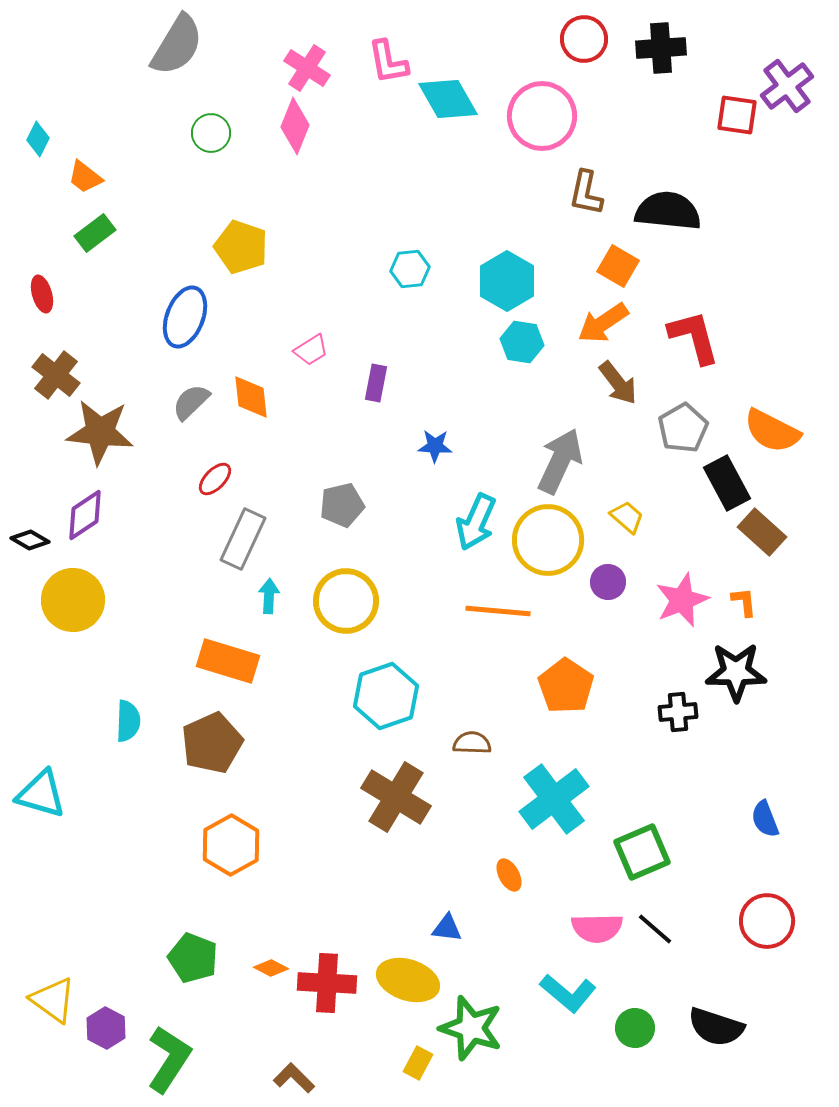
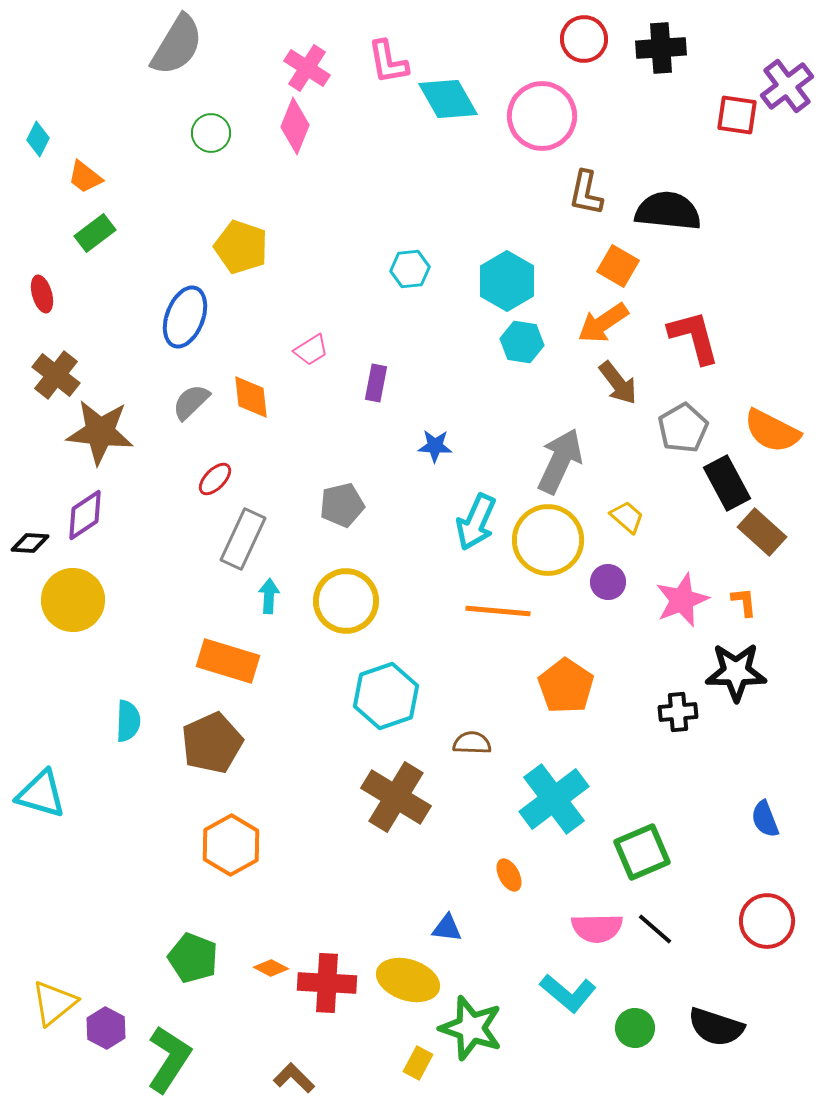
black diamond at (30, 540): moved 3 px down; rotated 27 degrees counterclockwise
yellow triangle at (53, 1000): moved 1 px right, 3 px down; rotated 45 degrees clockwise
